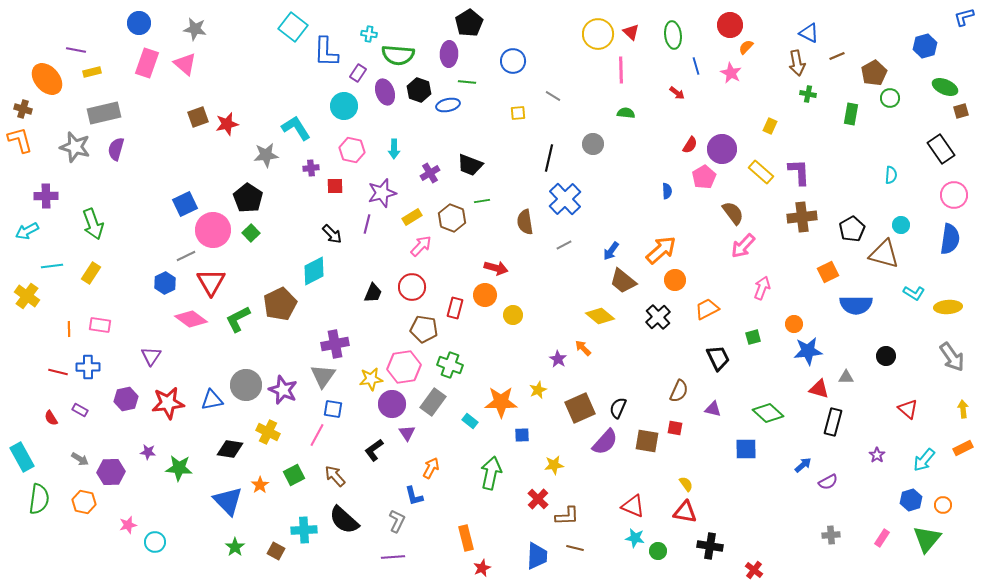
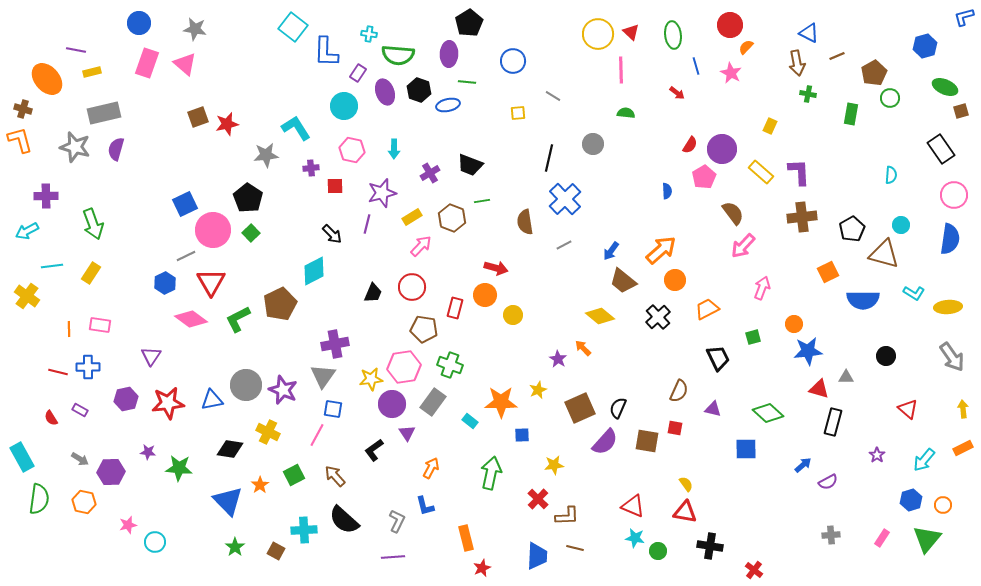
blue semicircle at (856, 305): moved 7 px right, 5 px up
blue L-shape at (414, 496): moved 11 px right, 10 px down
